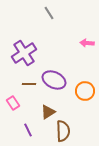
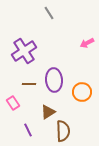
pink arrow: rotated 32 degrees counterclockwise
purple cross: moved 2 px up
purple ellipse: rotated 60 degrees clockwise
orange circle: moved 3 px left, 1 px down
